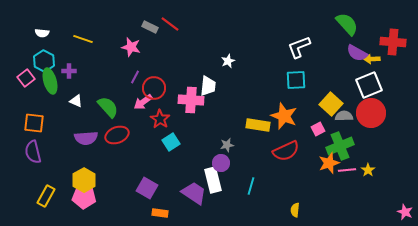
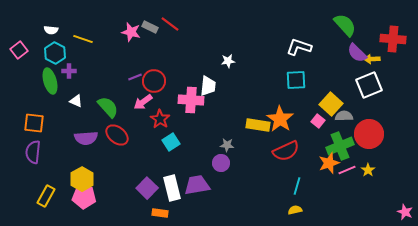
green semicircle at (347, 24): moved 2 px left, 1 px down
white semicircle at (42, 33): moved 9 px right, 3 px up
red cross at (393, 42): moved 3 px up
pink star at (131, 47): moved 15 px up
white L-shape at (299, 47): rotated 40 degrees clockwise
purple semicircle at (357, 53): rotated 15 degrees clockwise
cyan hexagon at (44, 61): moved 11 px right, 8 px up
white star at (228, 61): rotated 16 degrees clockwise
purple line at (135, 77): rotated 40 degrees clockwise
pink square at (26, 78): moved 7 px left, 28 px up
red circle at (154, 88): moved 7 px up
red circle at (371, 113): moved 2 px left, 21 px down
orange star at (284, 116): moved 4 px left, 3 px down; rotated 12 degrees clockwise
pink square at (318, 129): moved 8 px up; rotated 24 degrees counterclockwise
red ellipse at (117, 135): rotated 60 degrees clockwise
gray star at (227, 145): rotated 16 degrees clockwise
purple semicircle at (33, 152): rotated 20 degrees clockwise
pink line at (347, 170): rotated 18 degrees counterclockwise
yellow hexagon at (84, 180): moved 2 px left, 1 px up
white rectangle at (213, 180): moved 41 px left, 8 px down
cyan line at (251, 186): moved 46 px right
purple square at (147, 188): rotated 15 degrees clockwise
purple trapezoid at (194, 193): moved 3 px right, 8 px up; rotated 44 degrees counterclockwise
yellow semicircle at (295, 210): rotated 72 degrees clockwise
